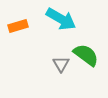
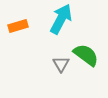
cyan arrow: rotated 92 degrees counterclockwise
